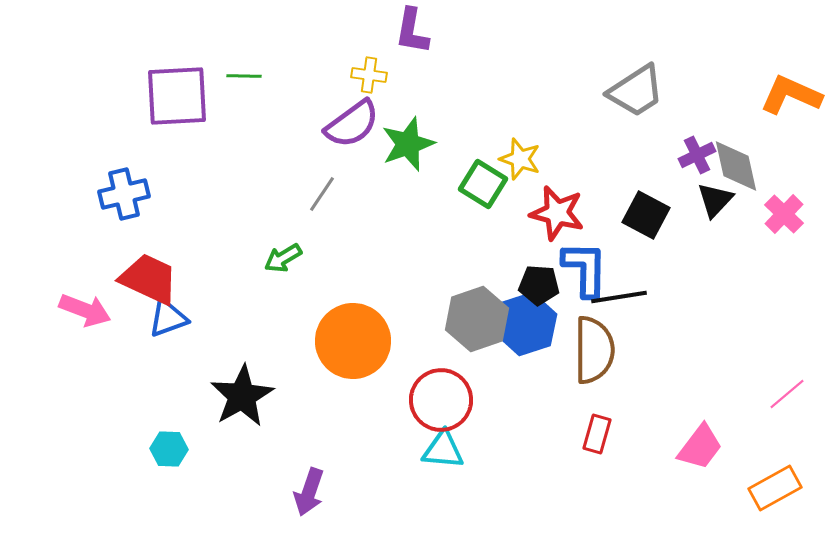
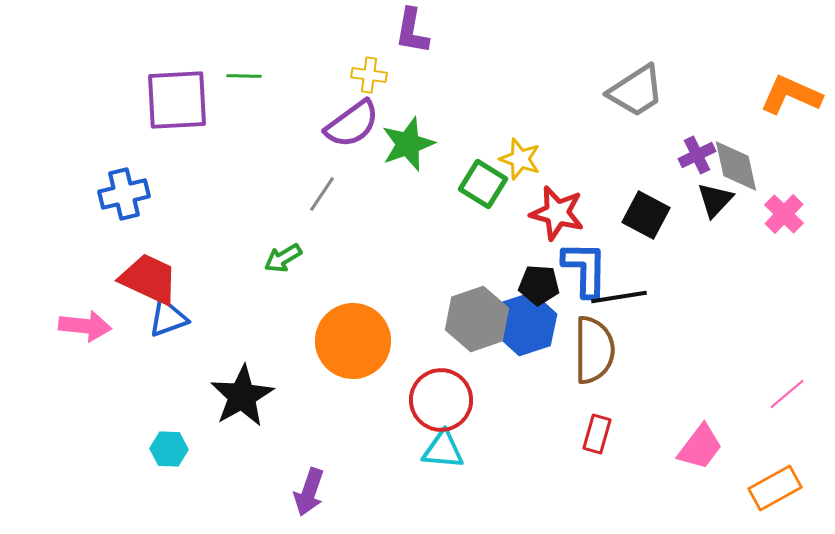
purple square: moved 4 px down
pink arrow: moved 16 px down; rotated 15 degrees counterclockwise
